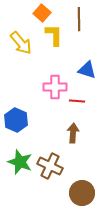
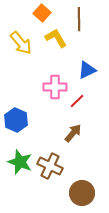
yellow L-shape: moved 2 px right, 3 px down; rotated 30 degrees counterclockwise
blue triangle: rotated 42 degrees counterclockwise
red line: rotated 49 degrees counterclockwise
brown arrow: rotated 36 degrees clockwise
